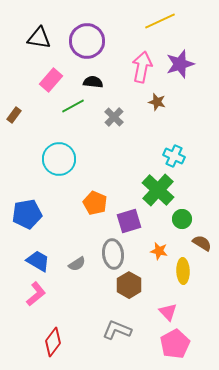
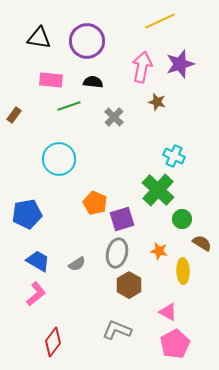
pink rectangle: rotated 55 degrees clockwise
green line: moved 4 px left; rotated 10 degrees clockwise
purple square: moved 7 px left, 2 px up
gray ellipse: moved 4 px right, 1 px up; rotated 20 degrees clockwise
pink triangle: rotated 18 degrees counterclockwise
